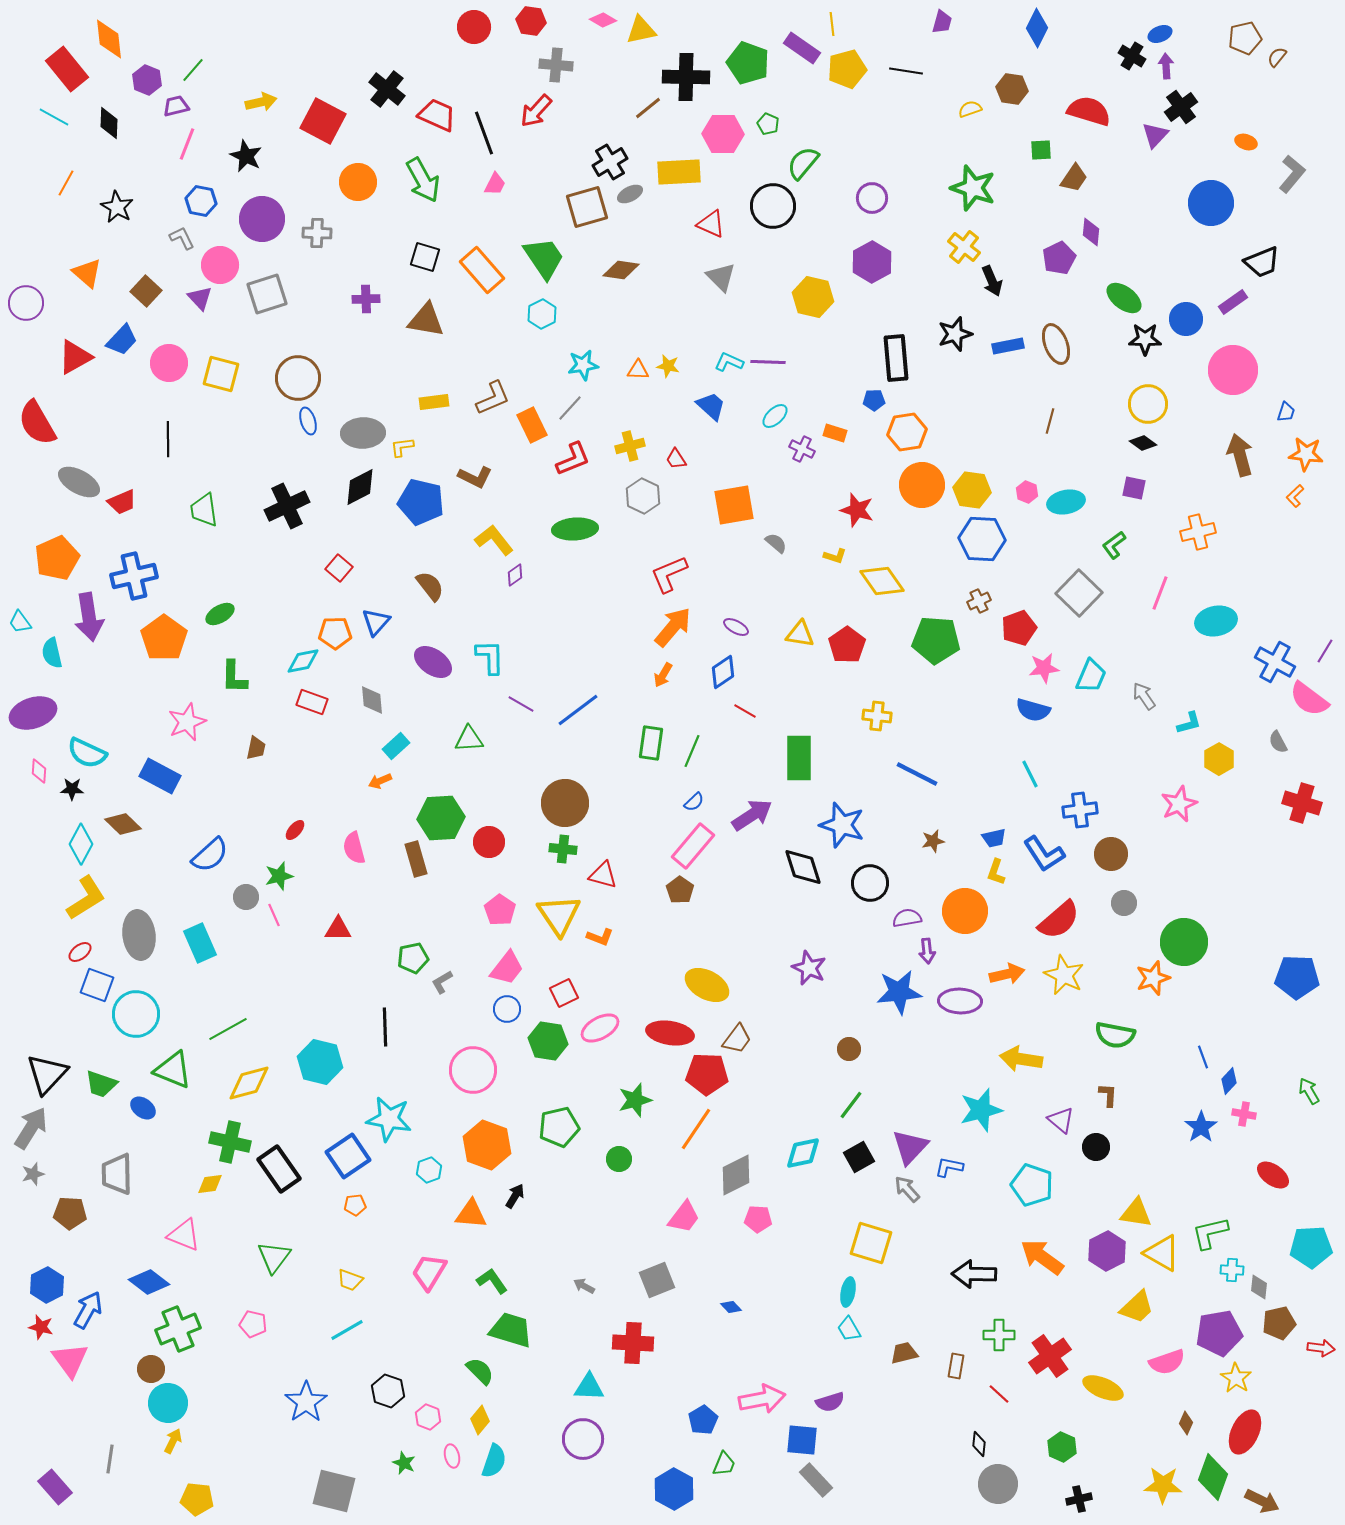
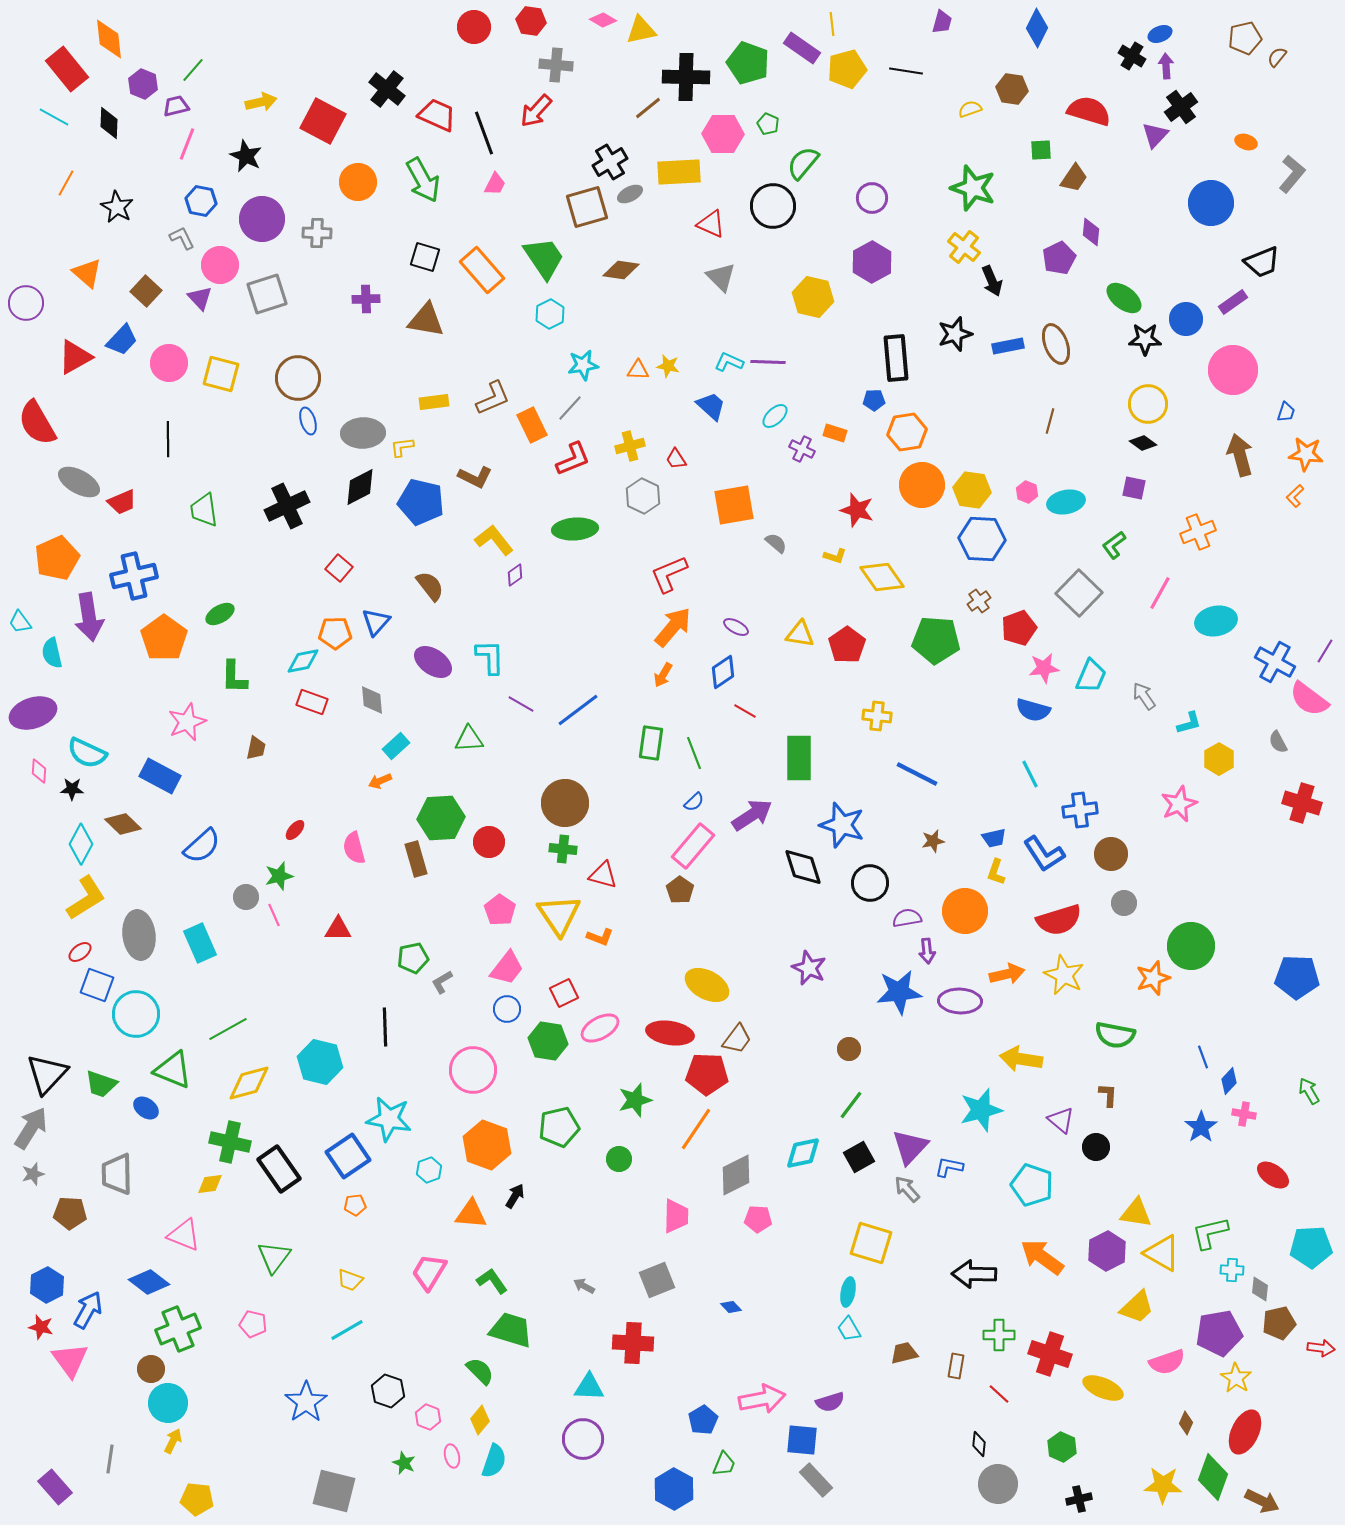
purple hexagon at (147, 80): moved 4 px left, 4 px down
cyan hexagon at (542, 314): moved 8 px right
orange cross at (1198, 532): rotated 8 degrees counterclockwise
yellow diamond at (882, 581): moved 4 px up
pink line at (1160, 593): rotated 8 degrees clockwise
brown cross at (979, 601): rotated 10 degrees counterclockwise
green line at (692, 751): moved 2 px right, 2 px down; rotated 44 degrees counterclockwise
blue semicircle at (210, 855): moved 8 px left, 9 px up
red semicircle at (1059, 920): rotated 24 degrees clockwise
green circle at (1184, 942): moved 7 px right, 4 px down
blue ellipse at (143, 1108): moved 3 px right
pink trapezoid at (684, 1217): moved 8 px left, 1 px up; rotated 36 degrees counterclockwise
gray diamond at (1259, 1287): moved 1 px right, 2 px down
red cross at (1050, 1356): moved 2 px up; rotated 36 degrees counterclockwise
